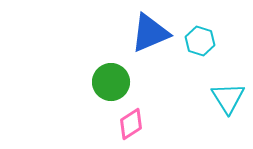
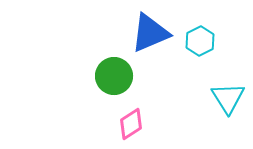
cyan hexagon: rotated 16 degrees clockwise
green circle: moved 3 px right, 6 px up
